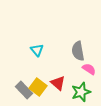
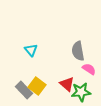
cyan triangle: moved 6 px left
red triangle: moved 9 px right, 1 px down
yellow square: moved 1 px left, 1 px up
green star: rotated 12 degrees clockwise
